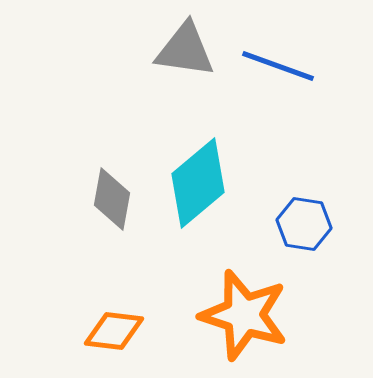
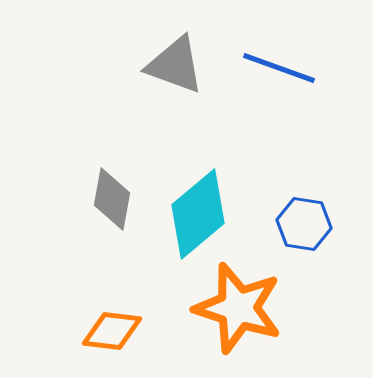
gray triangle: moved 10 px left, 15 px down; rotated 12 degrees clockwise
blue line: moved 1 px right, 2 px down
cyan diamond: moved 31 px down
orange star: moved 6 px left, 7 px up
orange diamond: moved 2 px left
